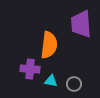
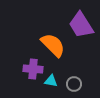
purple trapezoid: moved 1 px down; rotated 28 degrees counterclockwise
orange semicircle: moved 4 px right; rotated 52 degrees counterclockwise
purple cross: moved 3 px right
